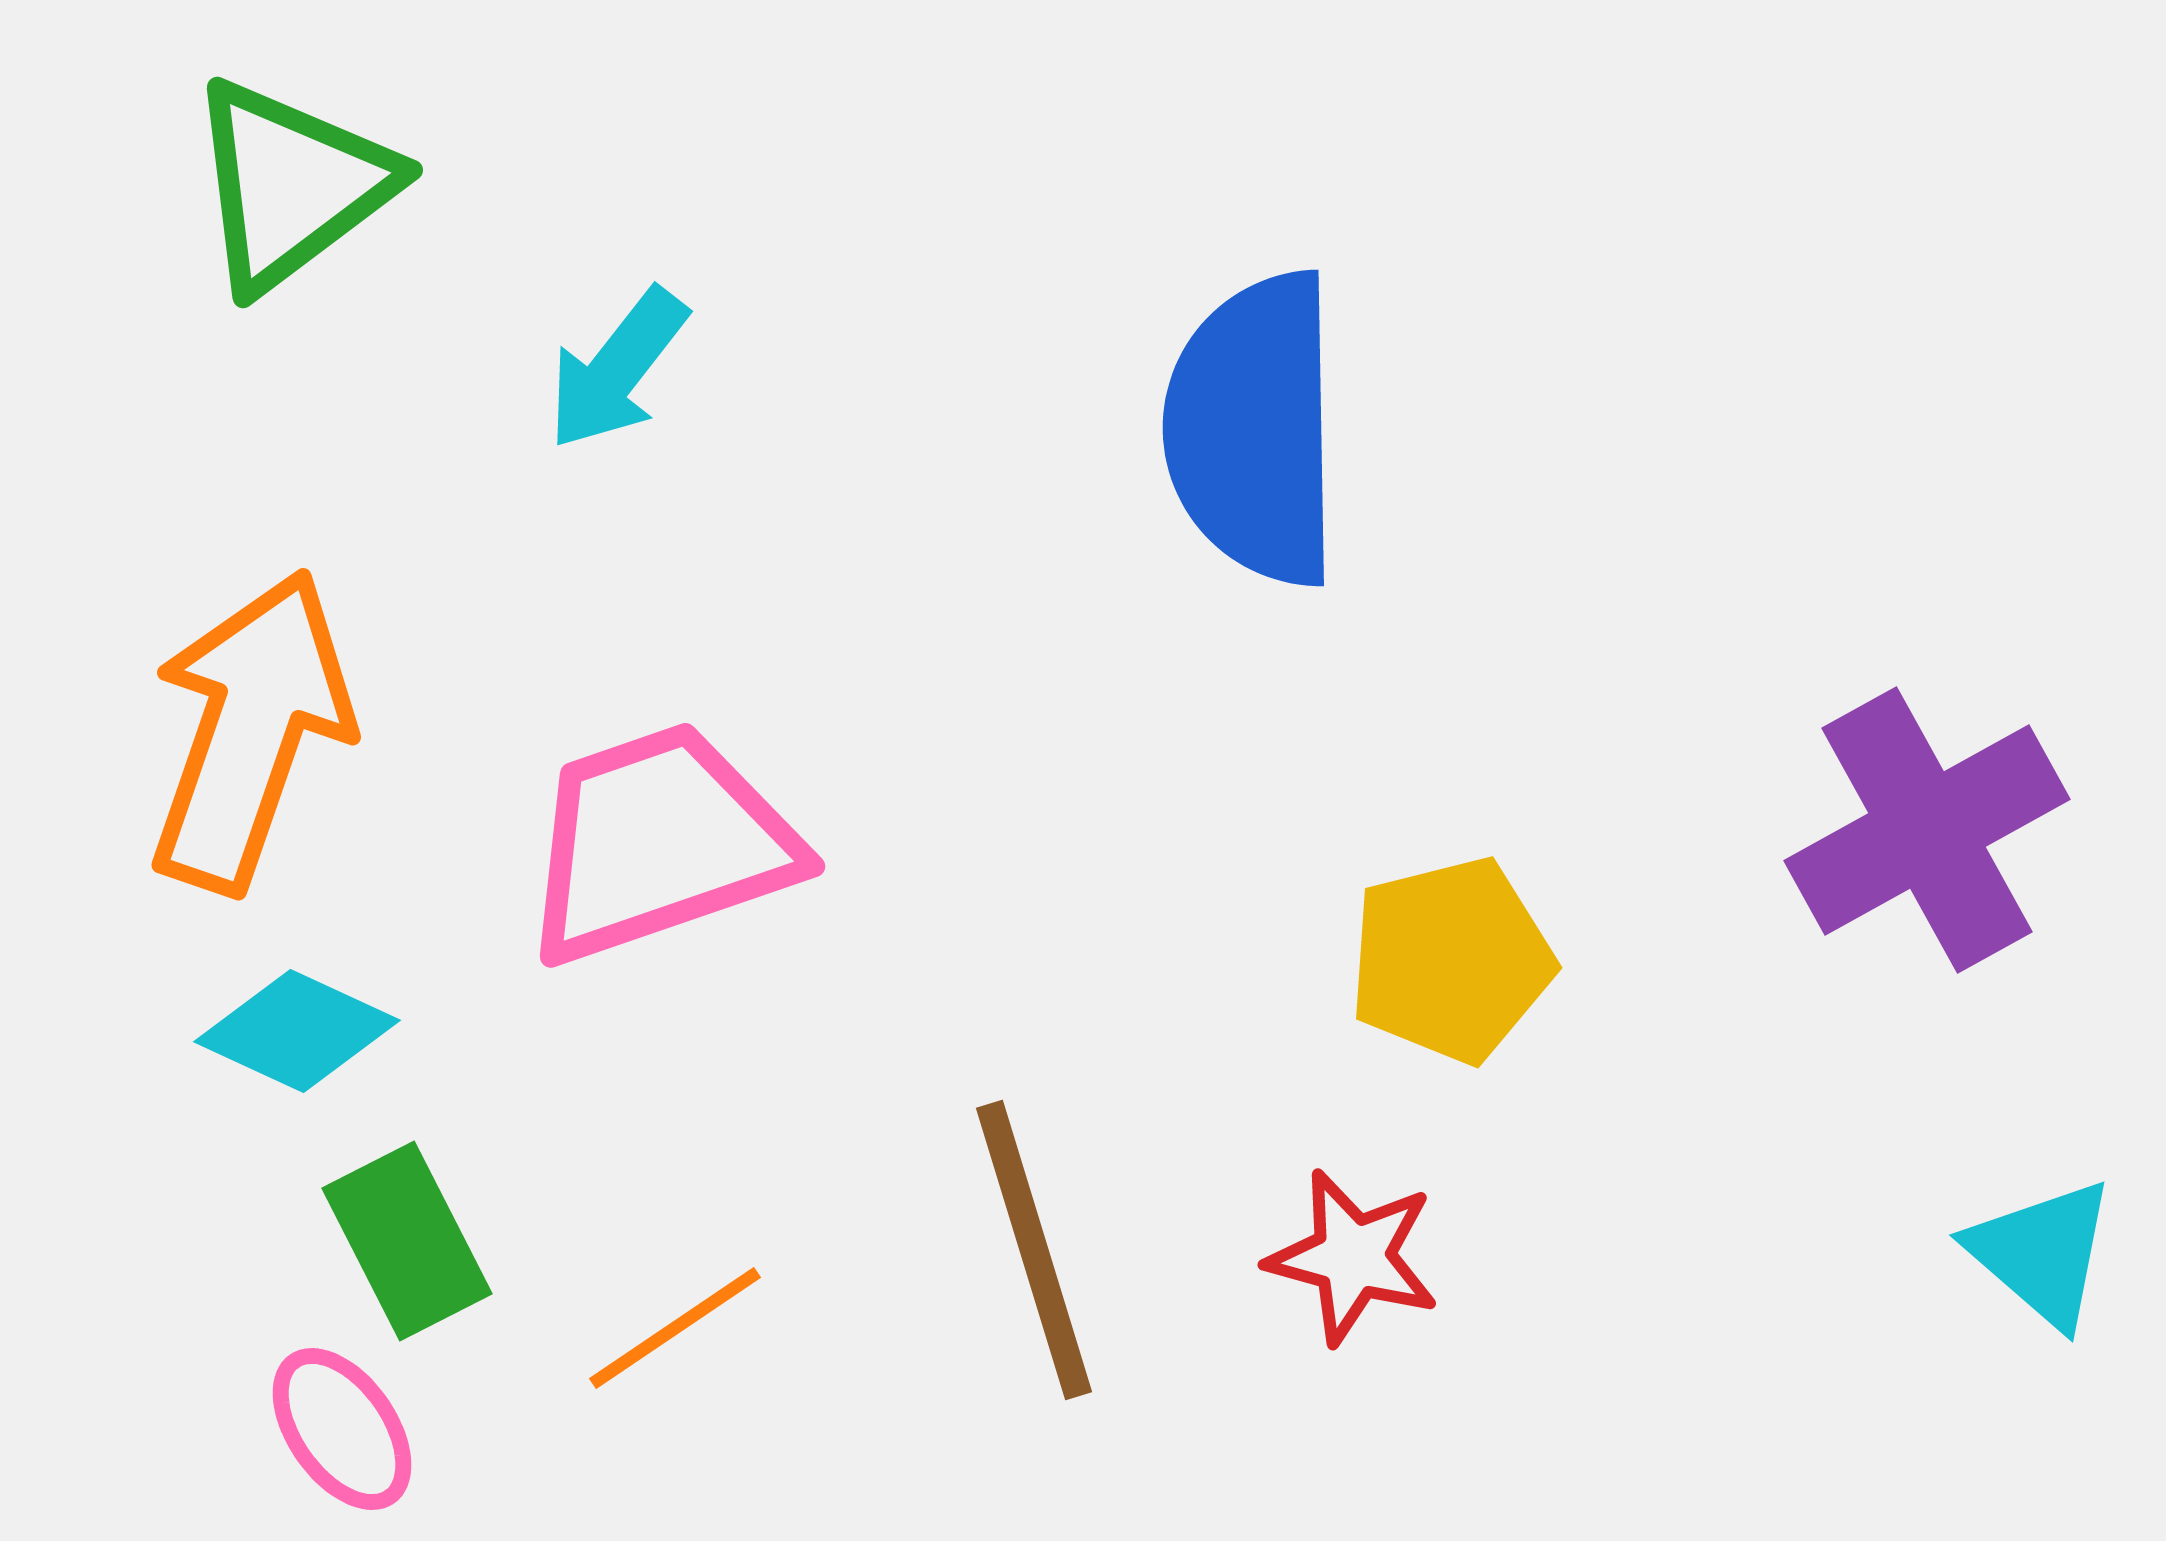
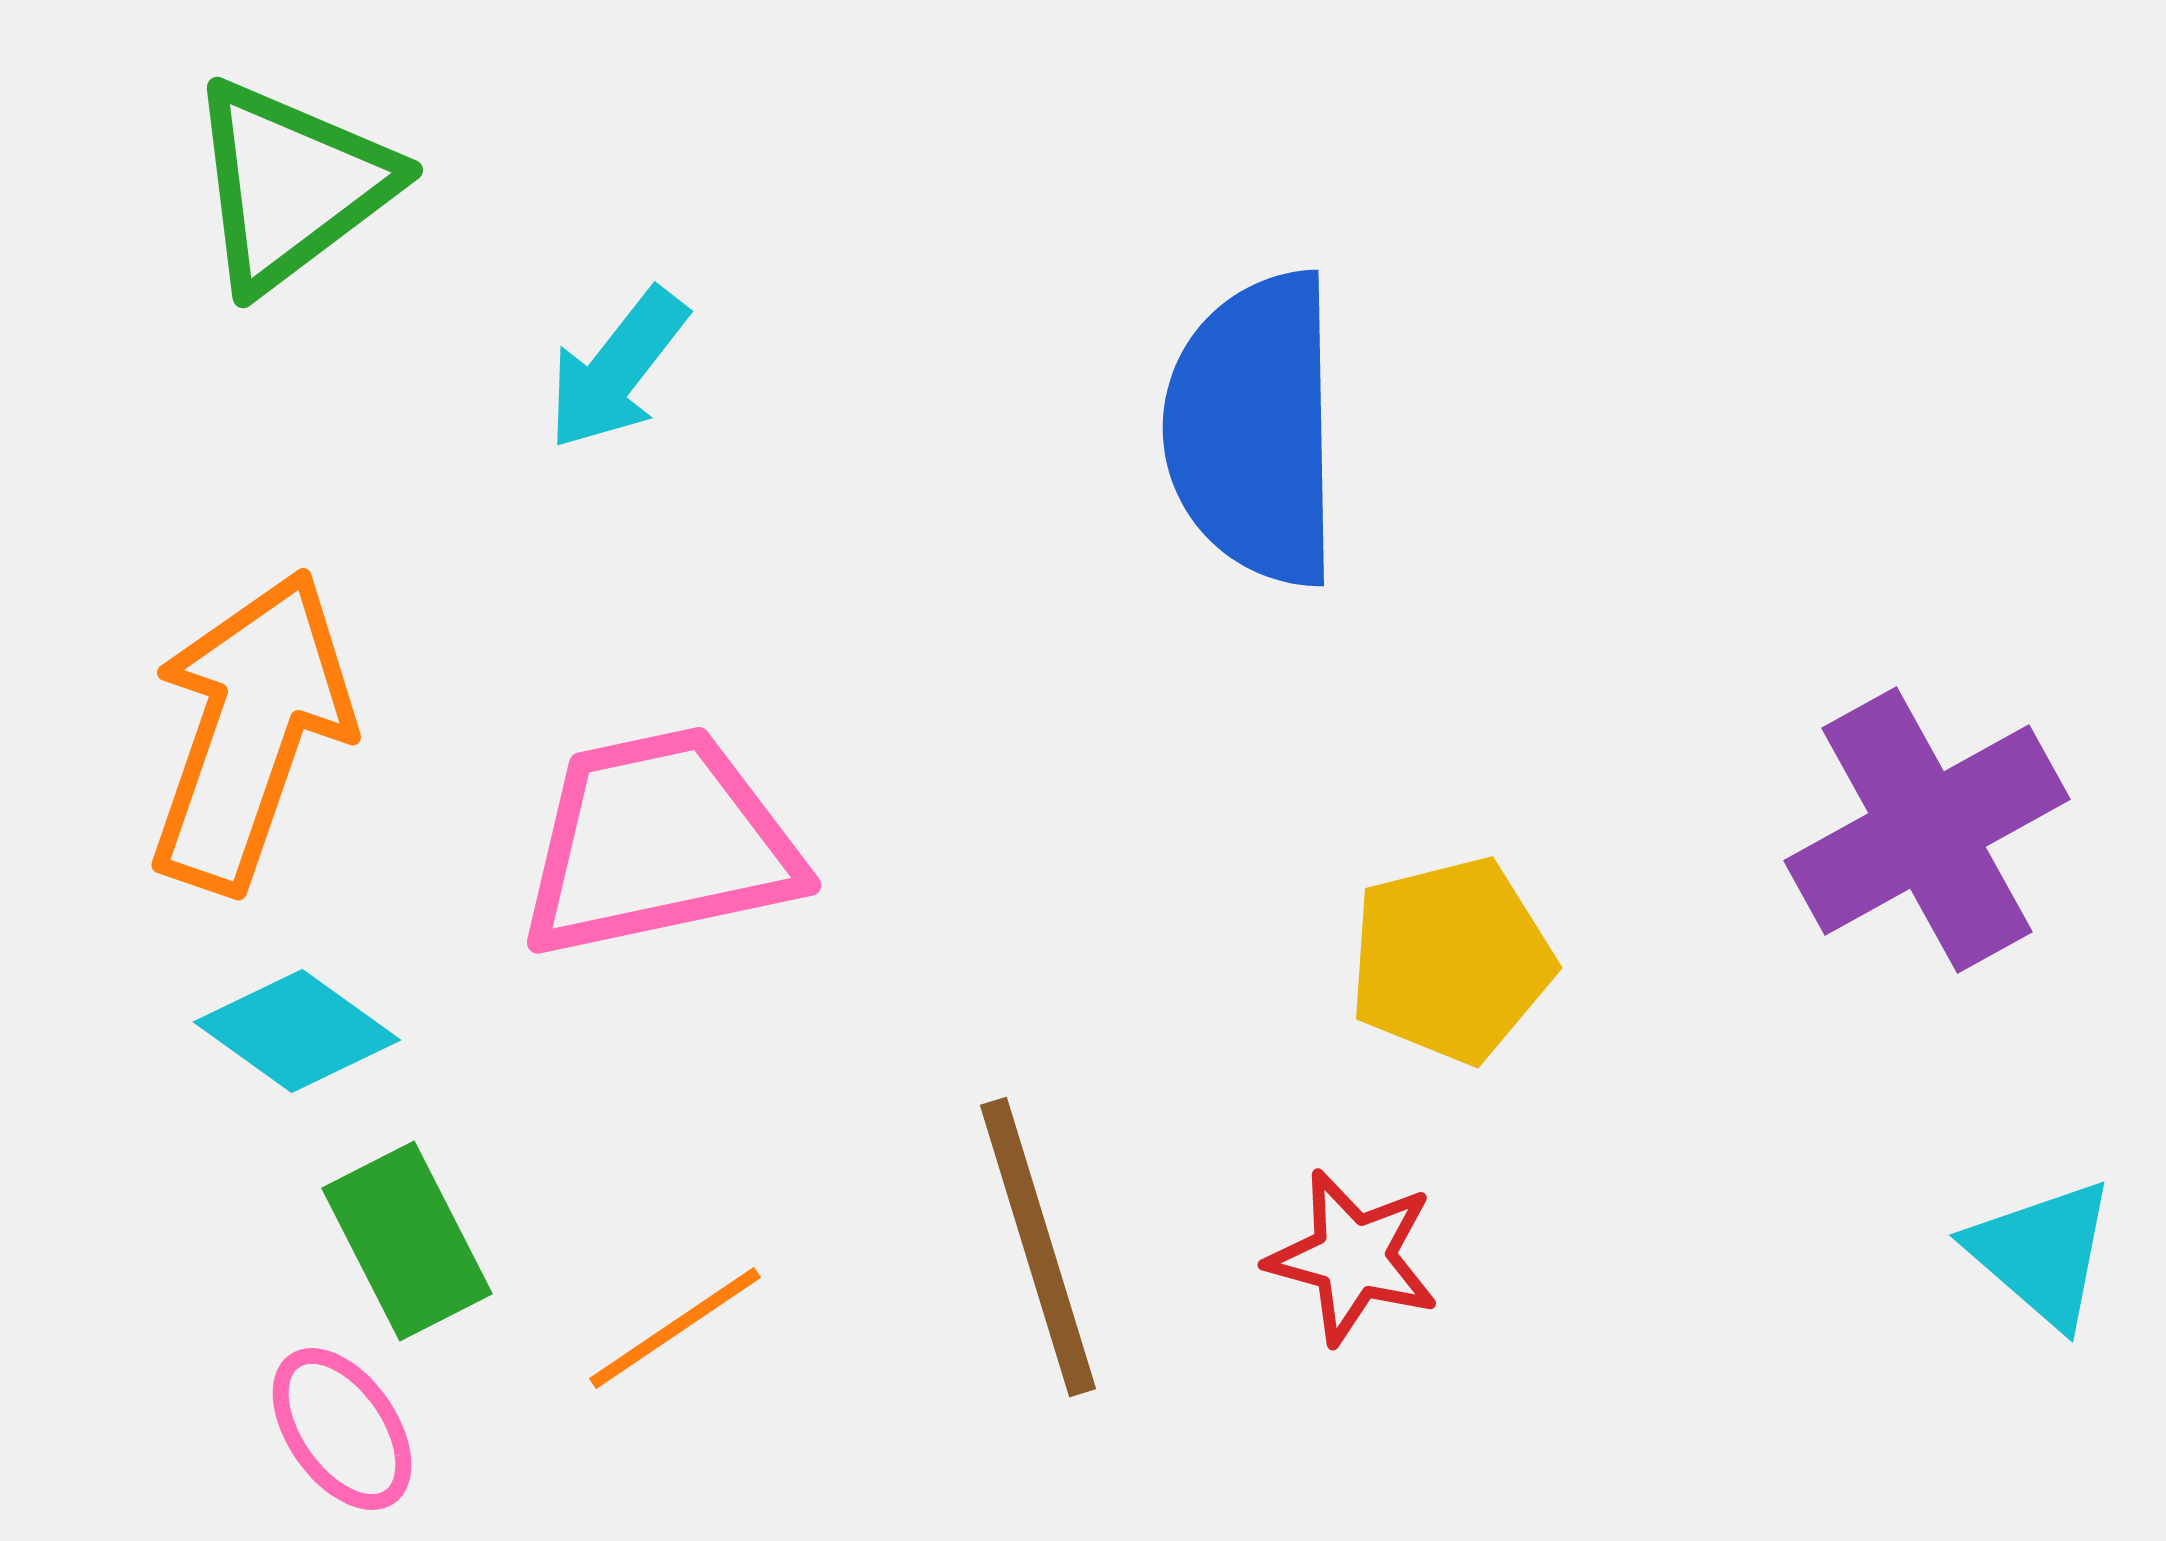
pink trapezoid: rotated 7 degrees clockwise
cyan diamond: rotated 11 degrees clockwise
brown line: moved 4 px right, 3 px up
